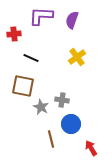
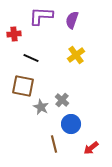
yellow cross: moved 1 px left, 2 px up
gray cross: rotated 32 degrees clockwise
brown line: moved 3 px right, 5 px down
red arrow: rotated 98 degrees counterclockwise
